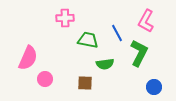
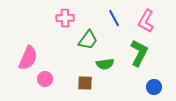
blue line: moved 3 px left, 15 px up
green trapezoid: rotated 115 degrees clockwise
